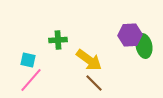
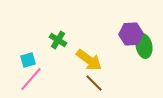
purple hexagon: moved 1 px right, 1 px up
green cross: rotated 36 degrees clockwise
cyan square: rotated 28 degrees counterclockwise
pink line: moved 1 px up
